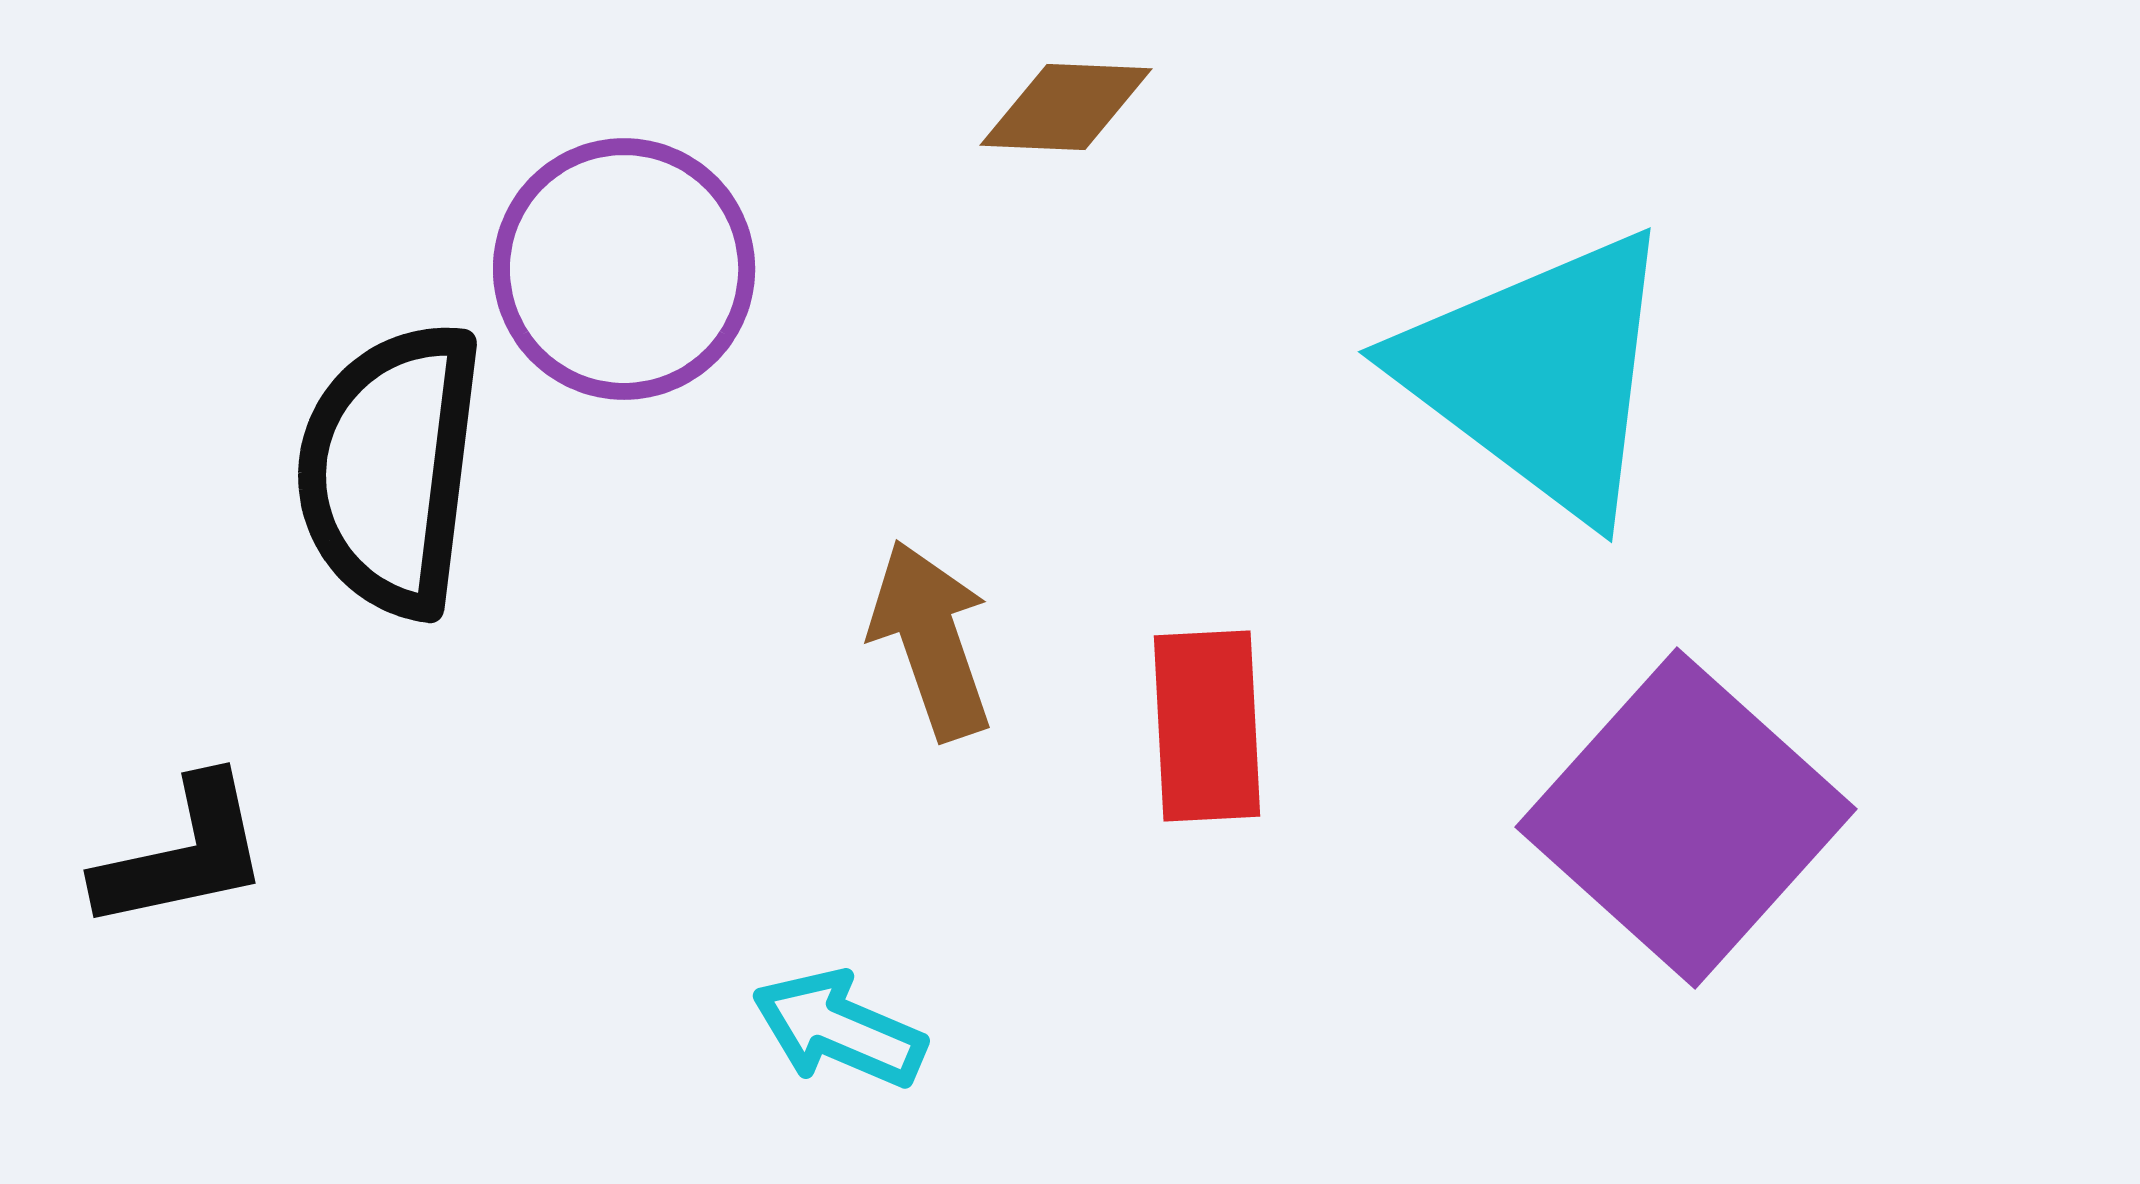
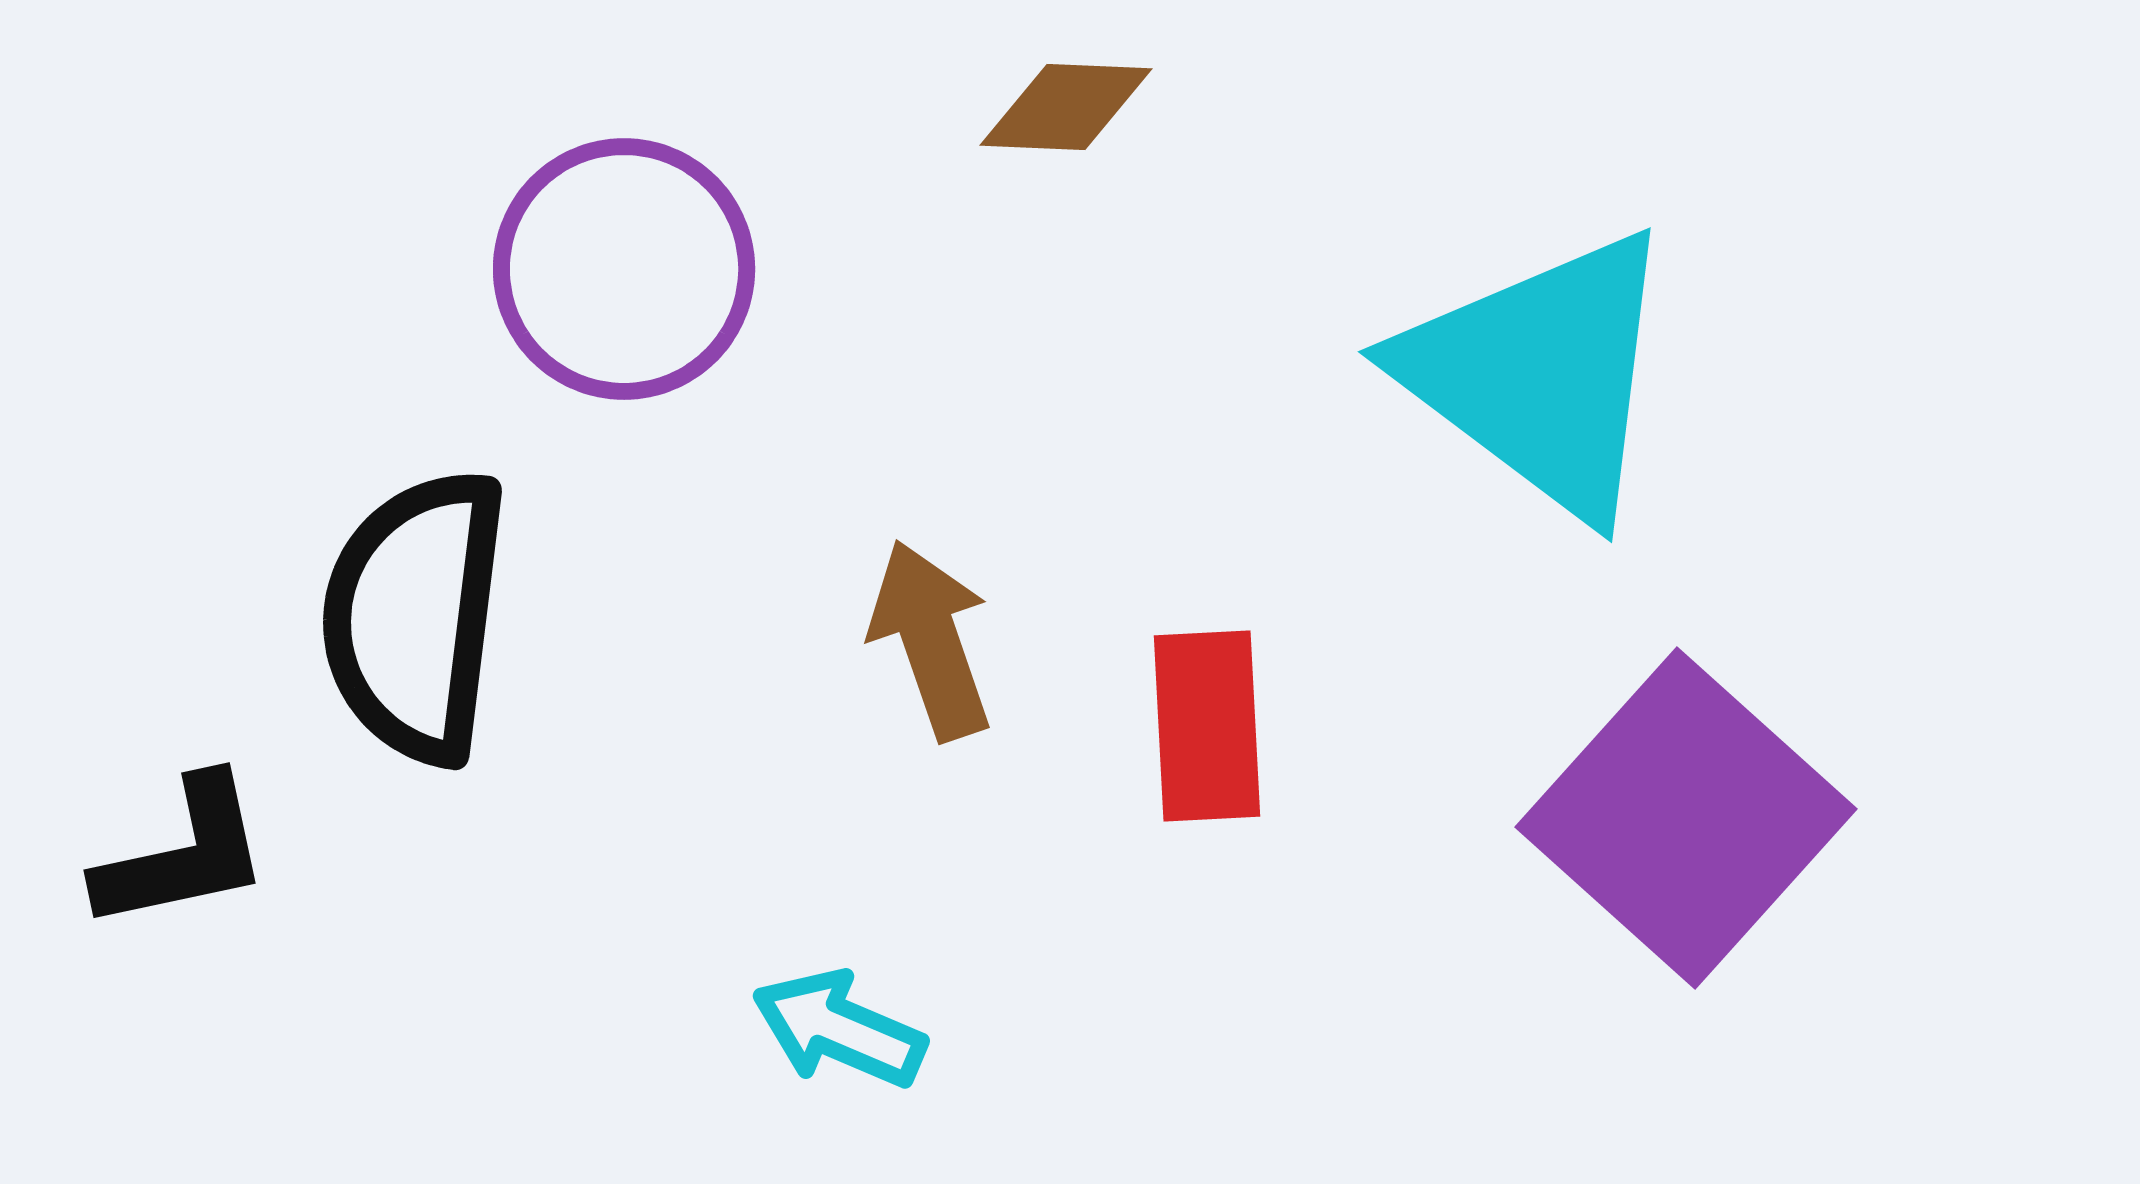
black semicircle: moved 25 px right, 147 px down
